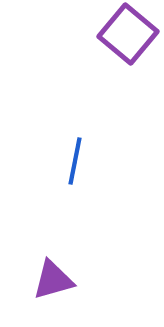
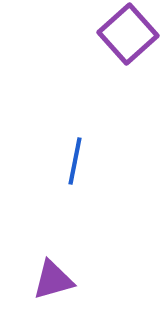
purple square: rotated 8 degrees clockwise
